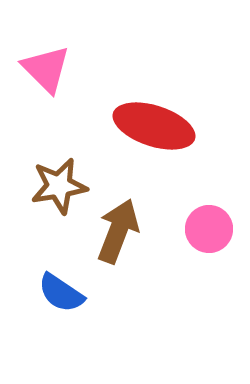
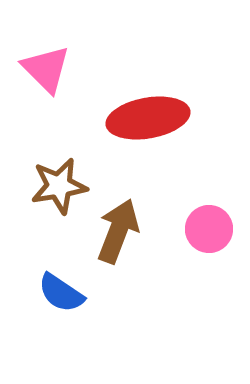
red ellipse: moved 6 px left, 8 px up; rotated 28 degrees counterclockwise
